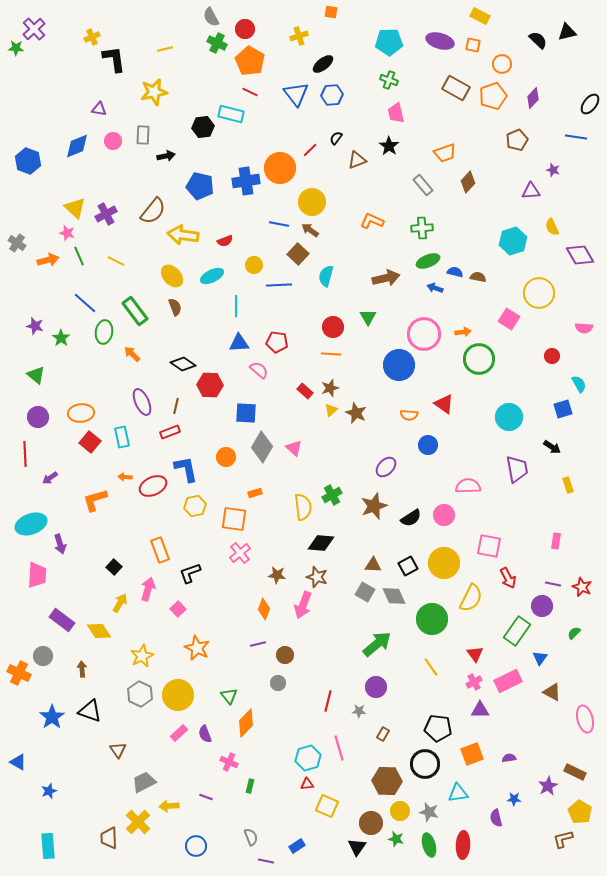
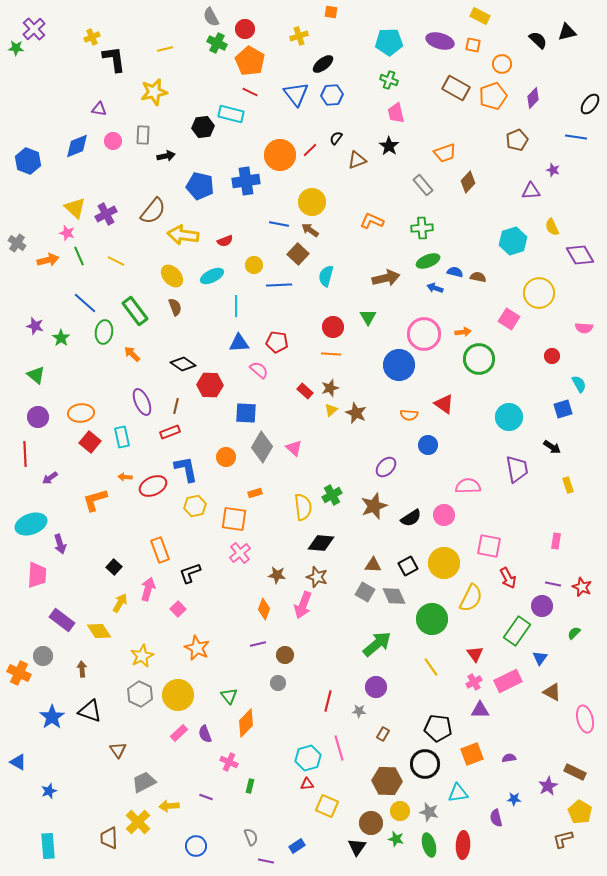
orange circle at (280, 168): moved 13 px up
